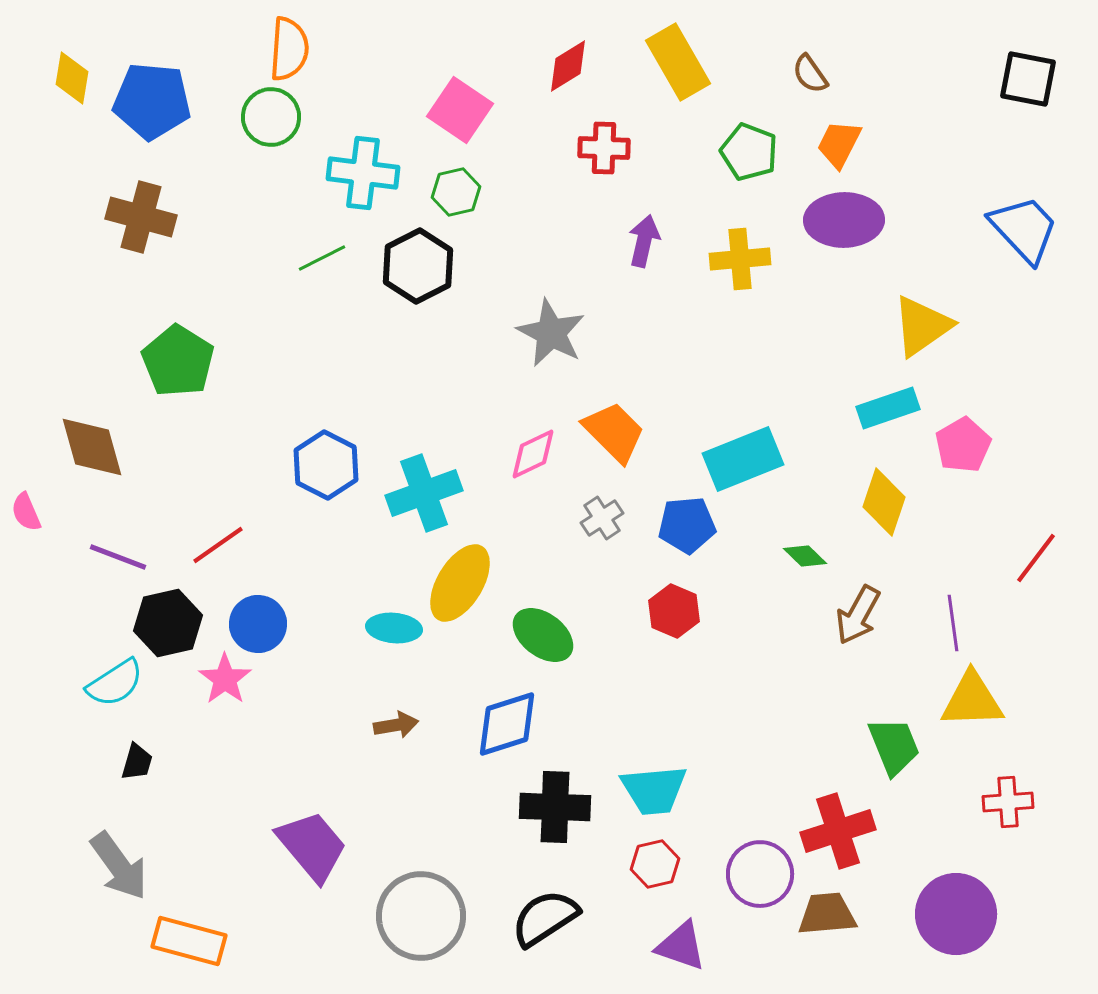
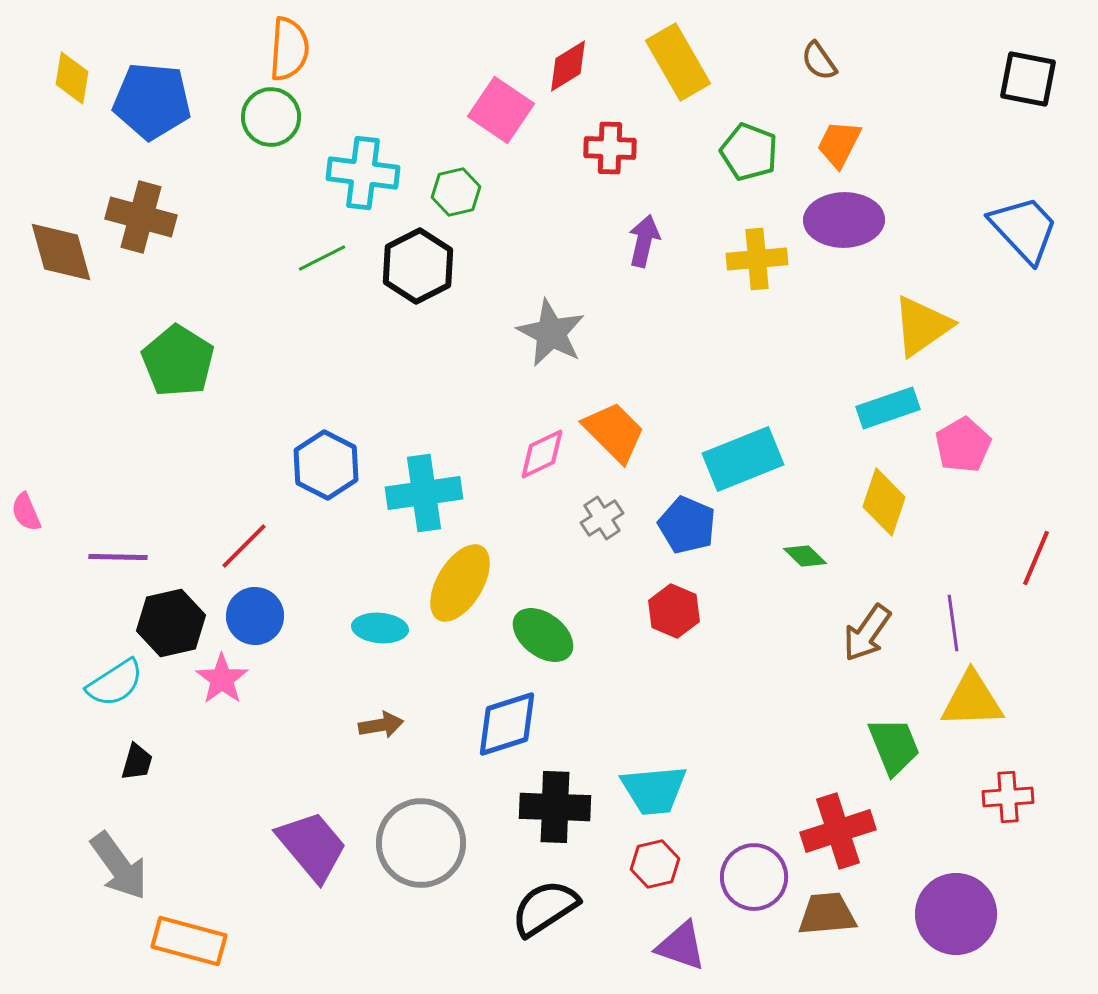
brown semicircle at (810, 74): moved 9 px right, 13 px up
pink square at (460, 110): moved 41 px right
red cross at (604, 148): moved 6 px right
yellow cross at (740, 259): moved 17 px right
brown diamond at (92, 447): moved 31 px left, 195 px up
pink diamond at (533, 454): moved 9 px right
cyan cross at (424, 493): rotated 12 degrees clockwise
blue pentagon at (687, 525): rotated 28 degrees clockwise
red line at (218, 545): moved 26 px right, 1 px down; rotated 10 degrees counterclockwise
purple line at (118, 557): rotated 20 degrees counterclockwise
red line at (1036, 558): rotated 14 degrees counterclockwise
brown arrow at (858, 615): moved 9 px right, 18 px down; rotated 6 degrees clockwise
black hexagon at (168, 623): moved 3 px right
blue circle at (258, 624): moved 3 px left, 8 px up
cyan ellipse at (394, 628): moved 14 px left
pink star at (225, 679): moved 3 px left
brown arrow at (396, 725): moved 15 px left
red cross at (1008, 802): moved 5 px up
purple circle at (760, 874): moved 6 px left, 3 px down
gray circle at (421, 916): moved 73 px up
black semicircle at (545, 918): moved 10 px up
